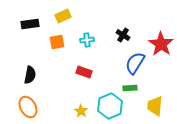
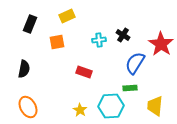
yellow rectangle: moved 4 px right
black rectangle: rotated 60 degrees counterclockwise
cyan cross: moved 12 px right
black semicircle: moved 6 px left, 6 px up
cyan hexagon: moved 1 px right; rotated 20 degrees clockwise
yellow star: moved 1 px left, 1 px up
